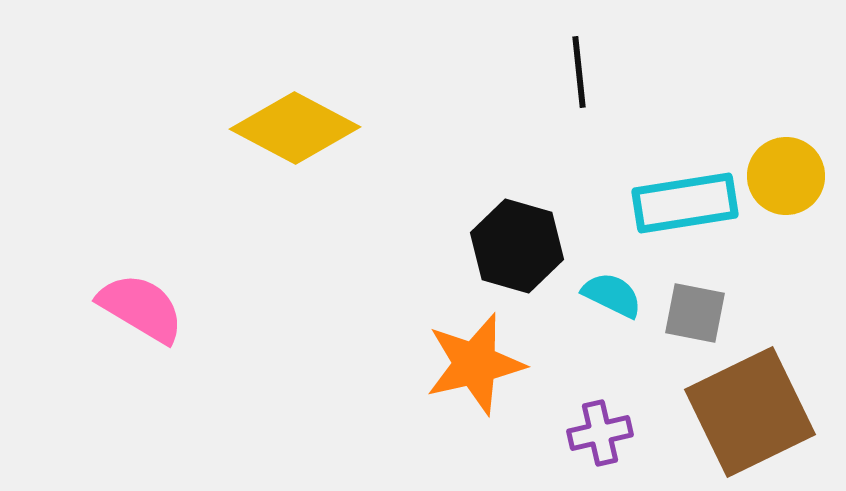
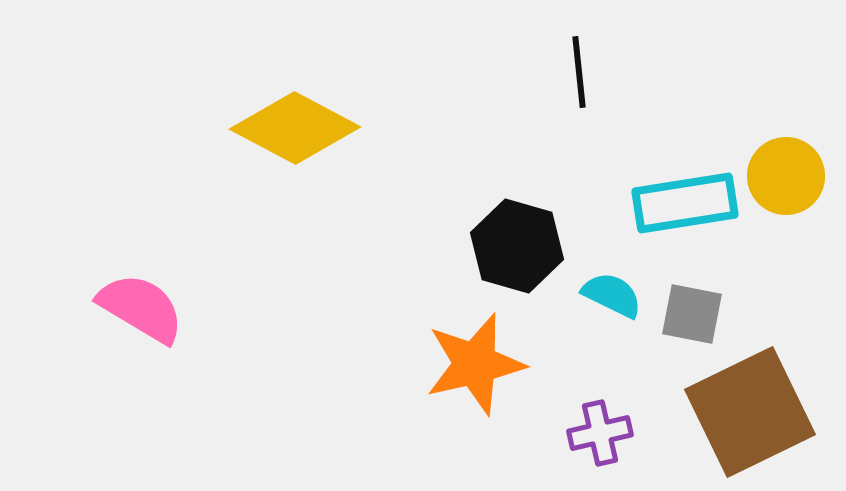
gray square: moved 3 px left, 1 px down
